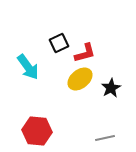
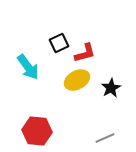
yellow ellipse: moved 3 px left, 1 px down; rotated 10 degrees clockwise
gray line: rotated 12 degrees counterclockwise
